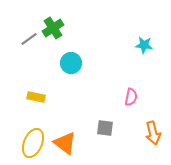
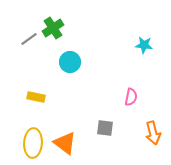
cyan circle: moved 1 px left, 1 px up
yellow ellipse: rotated 20 degrees counterclockwise
